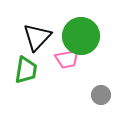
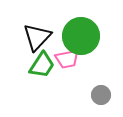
green trapezoid: moved 16 px right, 5 px up; rotated 24 degrees clockwise
